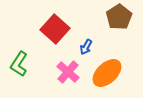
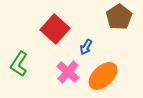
orange ellipse: moved 4 px left, 3 px down
